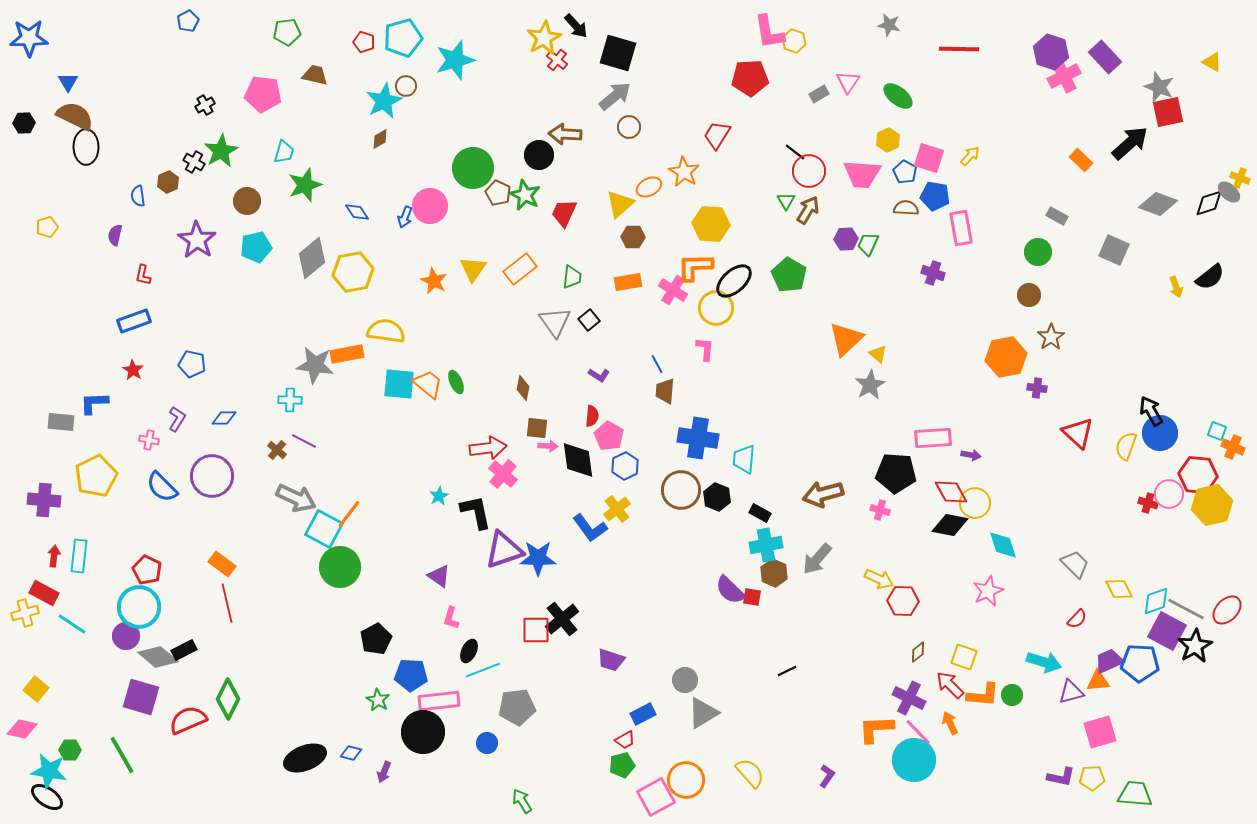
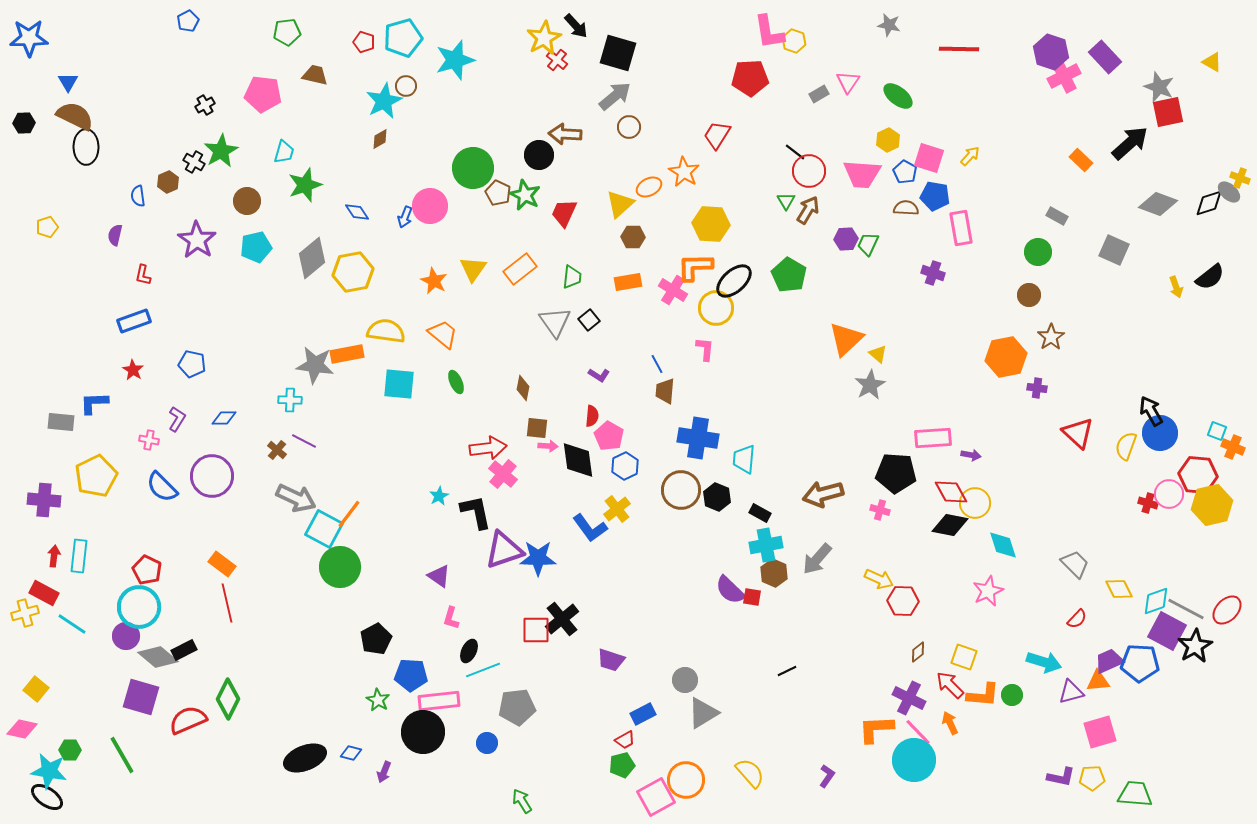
orange trapezoid at (428, 384): moved 15 px right, 50 px up
